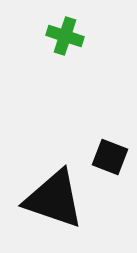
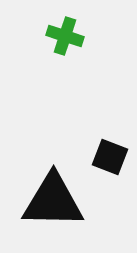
black triangle: moved 1 px left, 2 px down; rotated 18 degrees counterclockwise
